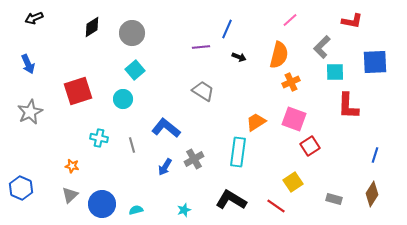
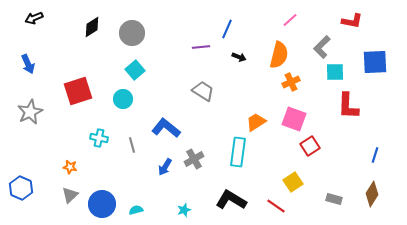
orange star at (72, 166): moved 2 px left, 1 px down
